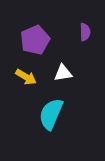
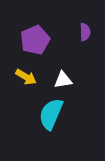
white triangle: moved 7 px down
